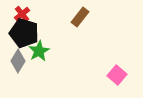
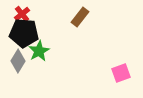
black pentagon: rotated 12 degrees counterclockwise
pink square: moved 4 px right, 2 px up; rotated 30 degrees clockwise
